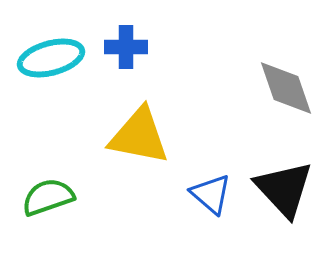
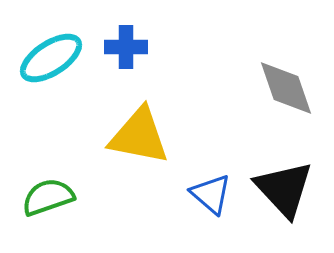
cyan ellipse: rotated 18 degrees counterclockwise
